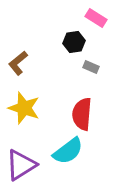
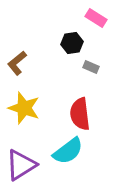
black hexagon: moved 2 px left, 1 px down
brown L-shape: moved 1 px left
red semicircle: moved 2 px left; rotated 12 degrees counterclockwise
